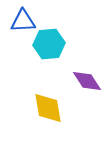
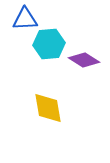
blue triangle: moved 2 px right, 2 px up
purple diamond: moved 3 px left, 21 px up; rotated 24 degrees counterclockwise
